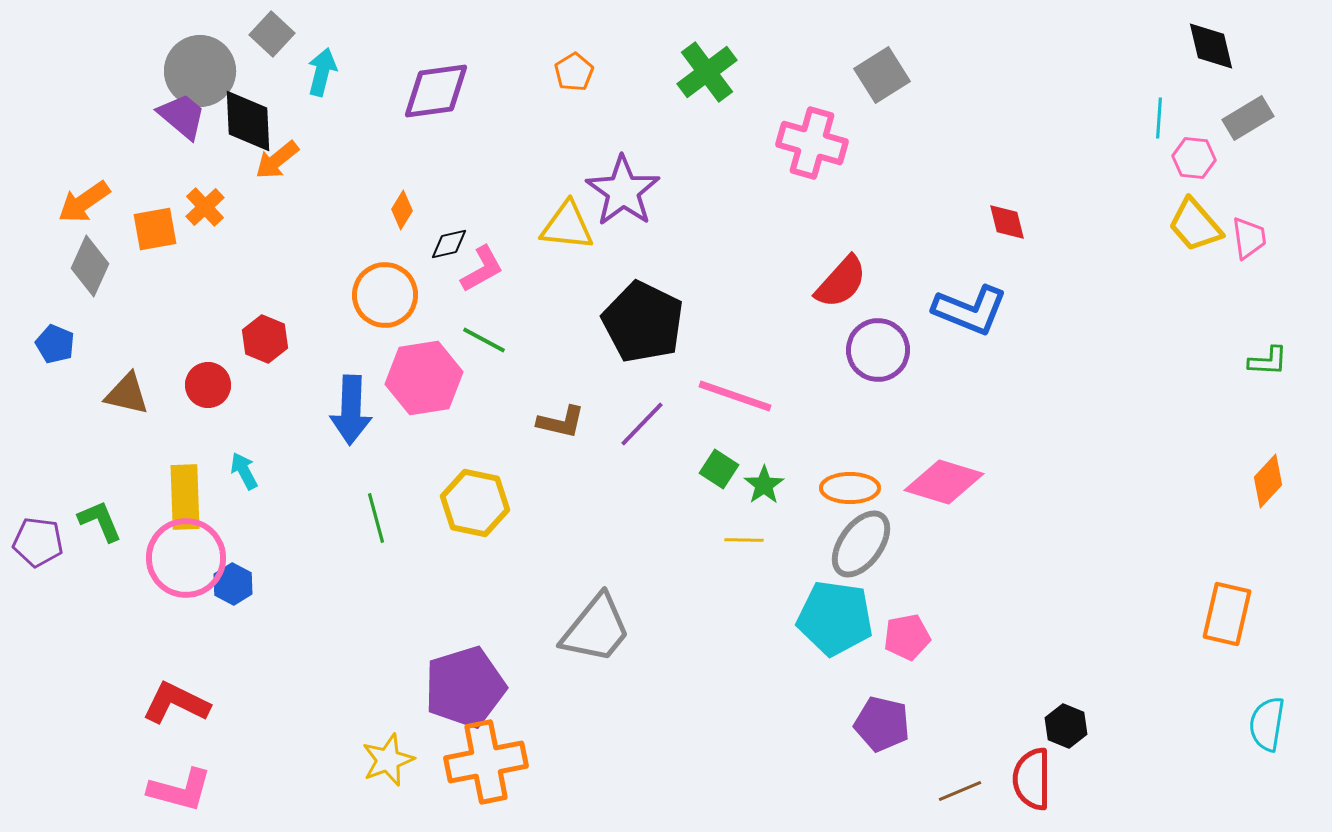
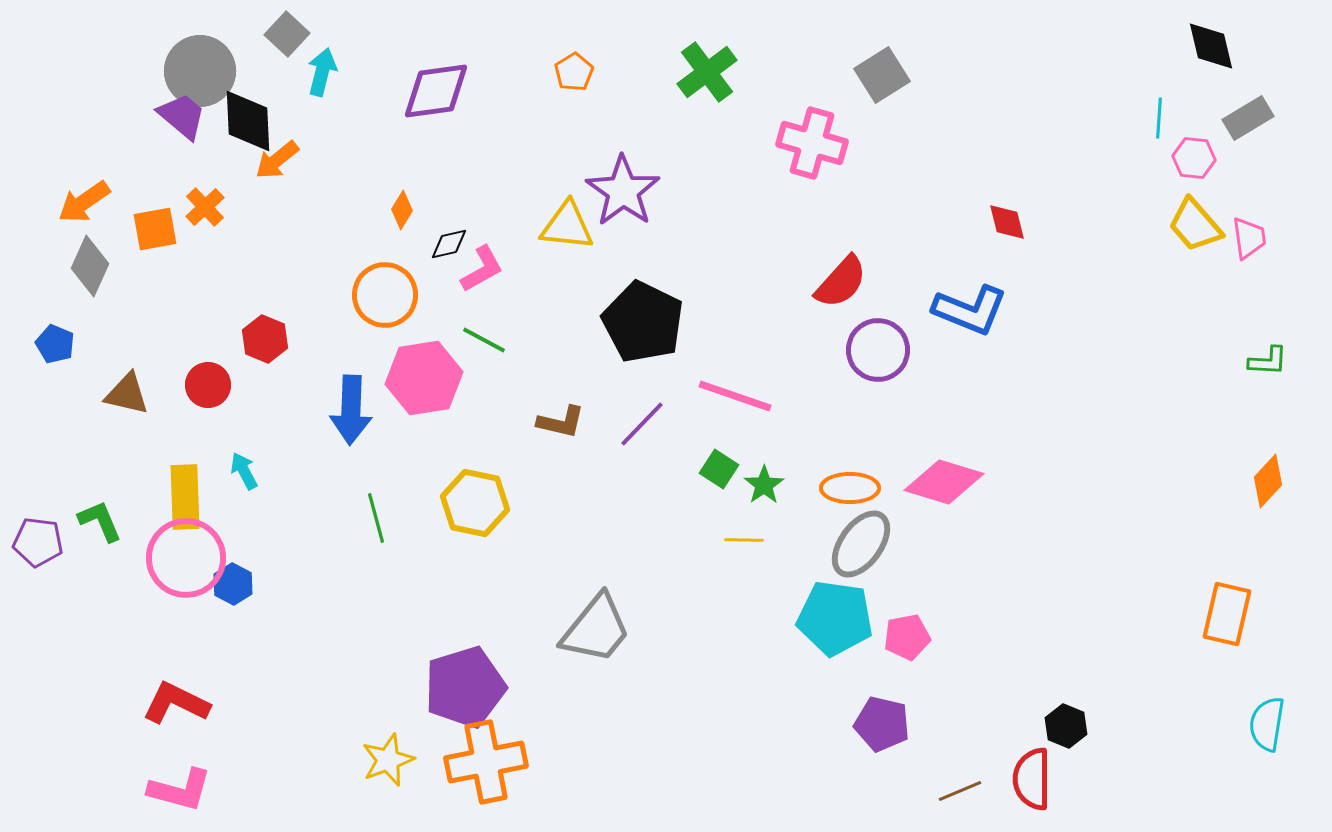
gray square at (272, 34): moved 15 px right
